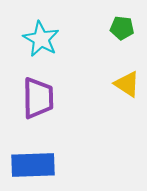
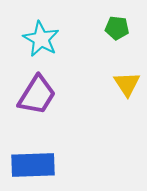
green pentagon: moved 5 px left
yellow triangle: rotated 24 degrees clockwise
purple trapezoid: moved 1 px left, 3 px up; rotated 33 degrees clockwise
